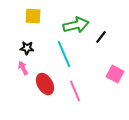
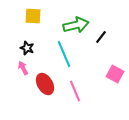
black star: rotated 16 degrees clockwise
